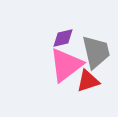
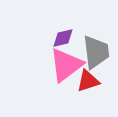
gray trapezoid: rotated 6 degrees clockwise
